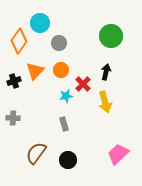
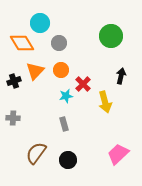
orange diamond: moved 3 px right, 2 px down; rotated 65 degrees counterclockwise
black arrow: moved 15 px right, 4 px down
